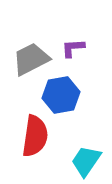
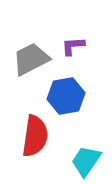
purple L-shape: moved 2 px up
blue hexagon: moved 5 px right, 1 px down
